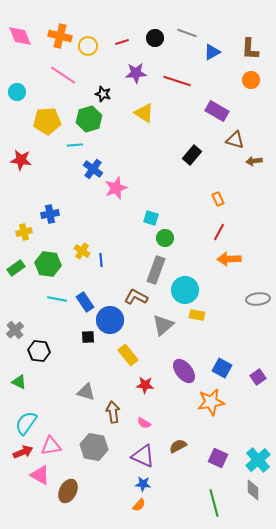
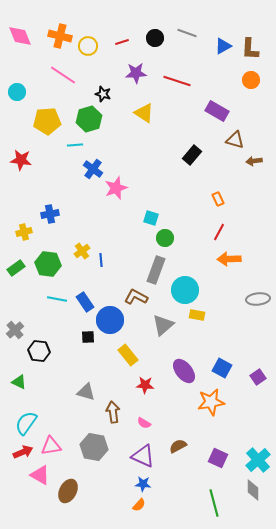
blue triangle at (212, 52): moved 11 px right, 6 px up
yellow cross at (82, 251): rotated 21 degrees clockwise
